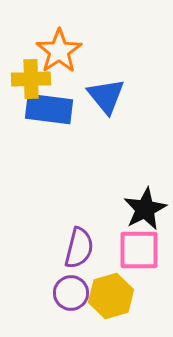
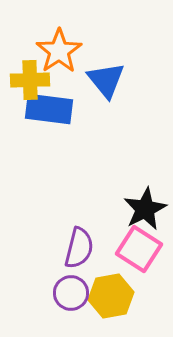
yellow cross: moved 1 px left, 1 px down
blue triangle: moved 16 px up
pink square: moved 1 px up; rotated 33 degrees clockwise
yellow hexagon: rotated 6 degrees clockwise
